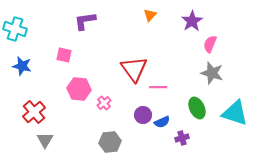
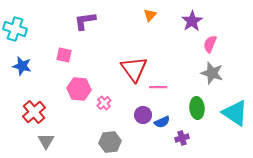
green ellipse: rotated 20 degrees clockwise
cyan triangle: rotated 16 degrees clockwise
gray triangle: moved 1 px right, 1 px down
